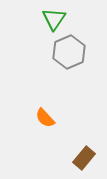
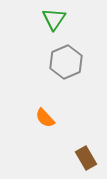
gray hexagon: moved 3 px left, 10 px down
brown rectangle: moved 2 px right; rotated 70 degrees counterclockwise
